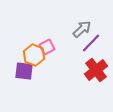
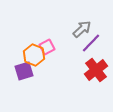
purple square: rotated 24 degrees counterclockwise
